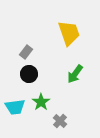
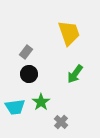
gray cross: moved 1 px right, 1 px down
